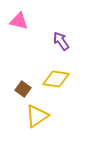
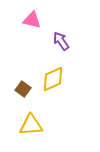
pink triangle: moved 13 px right, 1 px up
yellow diamond: moved 3 px left; rotated 32 degrees counterclockwise
yellow triangle: moved 6 px left, 9 px down; rotated 30 degrees clockwise
